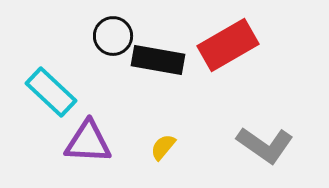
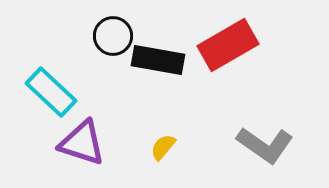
purple triangle: moved 6 px left, 1 px down; rotated 15 degrees clockwise
